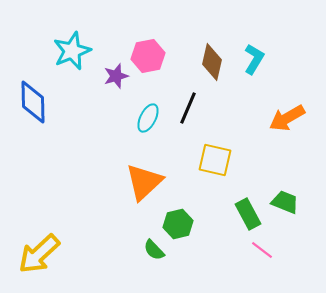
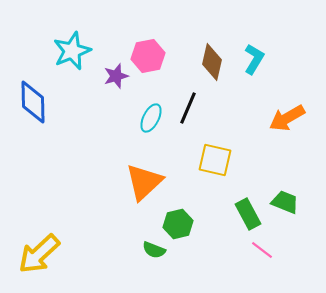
cyan ellipse: moved 3 px right
green semicircle: rotated 25 degrees counterclockwise
